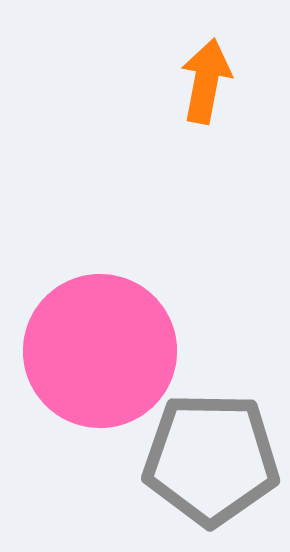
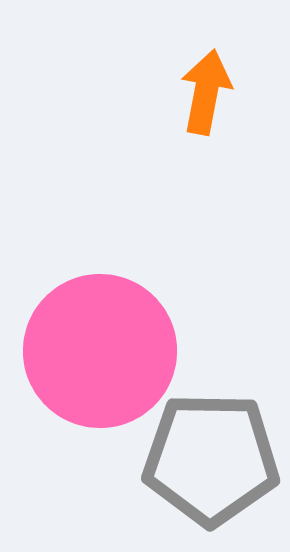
orange arrow: moved 11 px down
